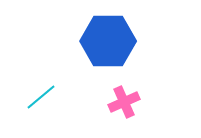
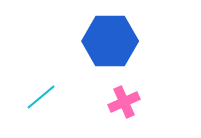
blue hexagon: moved 2 px right
